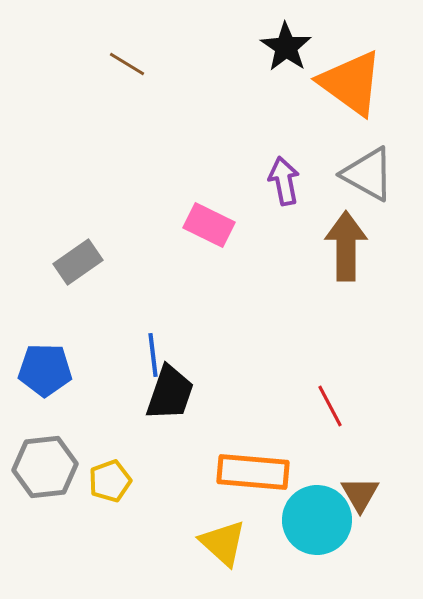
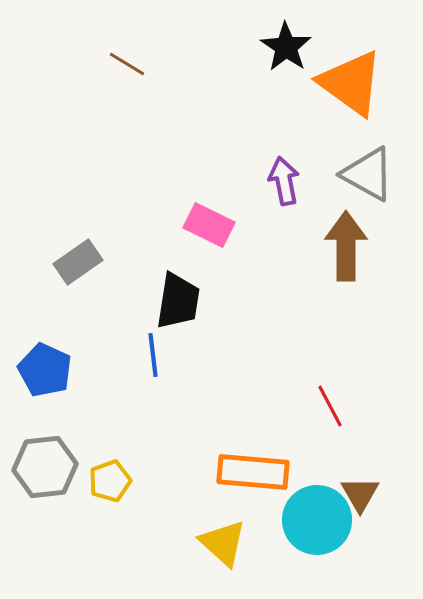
blue pentagon: rotated 24 degrees clockwise
black trapezoid: moved 8 px right, 92 px up; rotated 10 degrees counterclockwise
